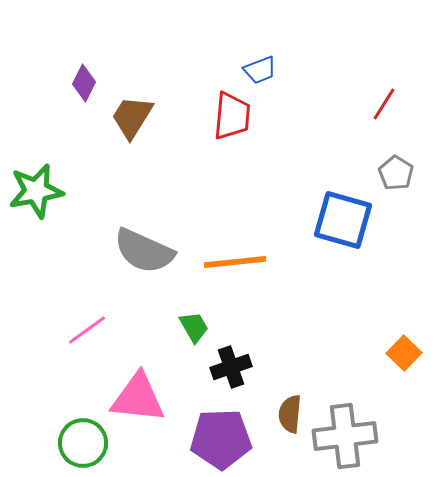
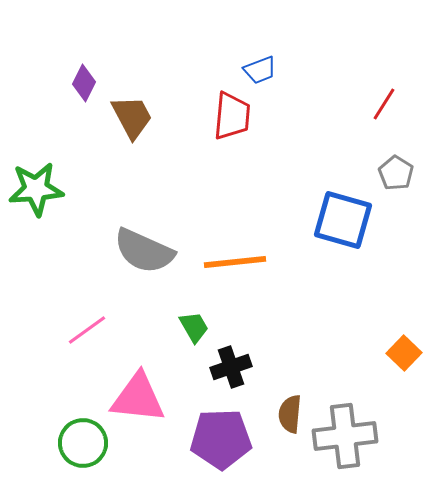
brown trapezoid: rotated 120 degrees clockwise
green star: moved 2 px up; rotated 6 degrees clockwise
